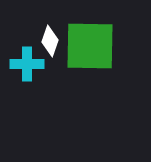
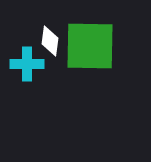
white diamond: rotated 12 degrees counterclockwise
